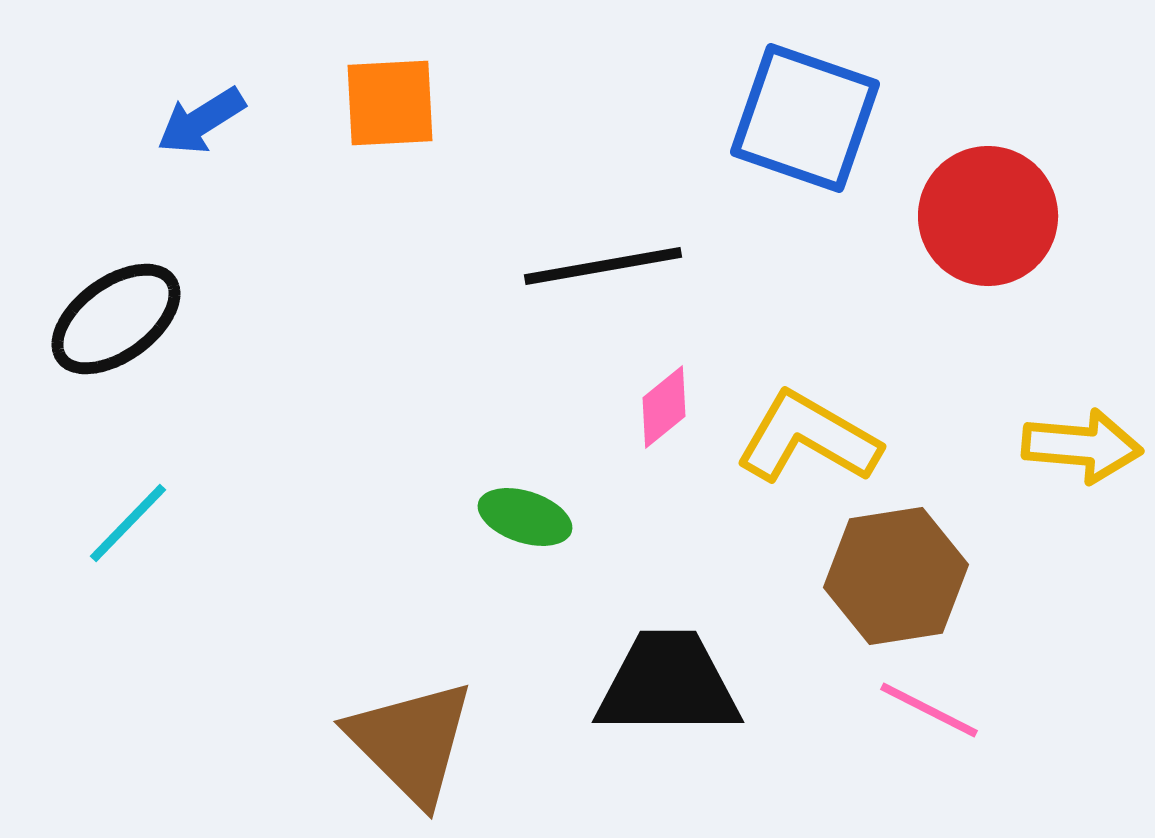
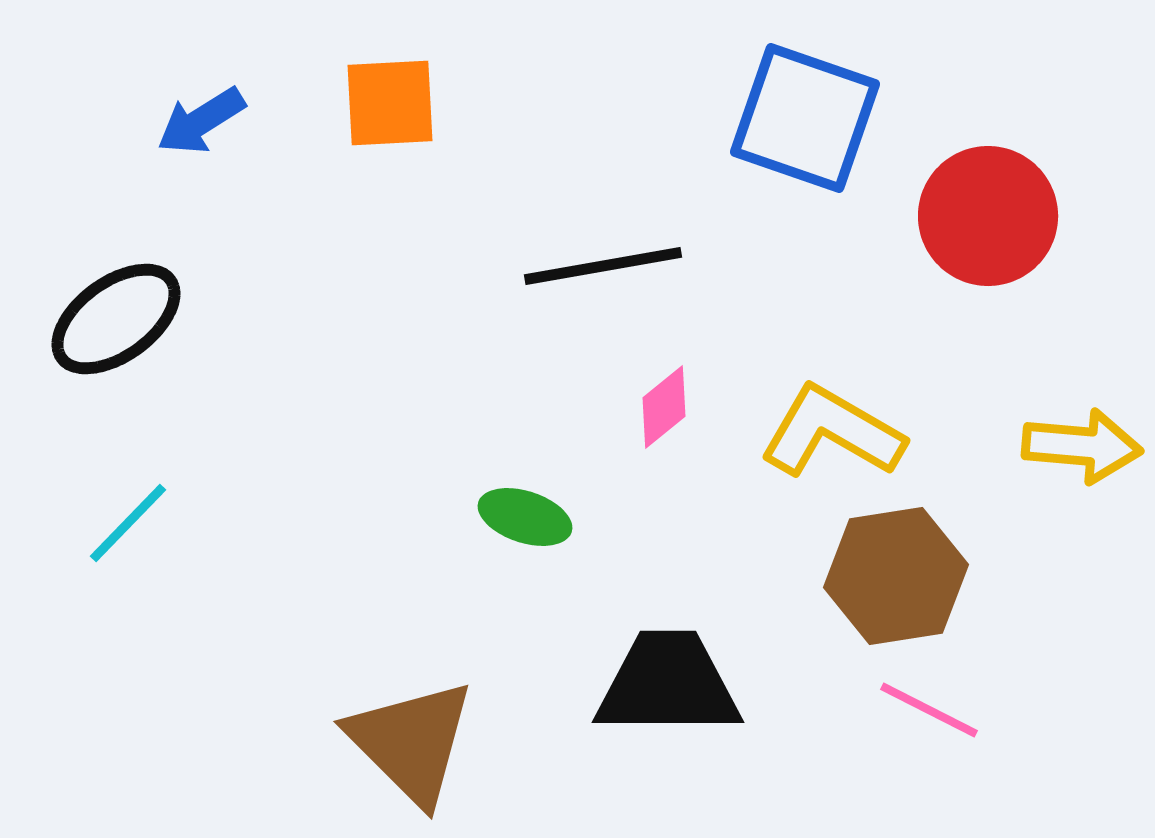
yellow L-shape: moved 24 px right, 6 px up
